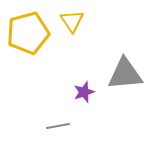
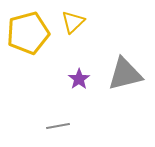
yellow triangle: moved 1 px right, 1 px down; rotated 20 degrees clockwise
gray triangle: rotated 9 degrees counterclockwise
purple star: moved 5 px left, 13 px up; rotated 15 degrees counterclockwise
